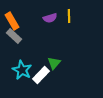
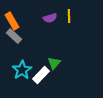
cyan star: rotated 12 degrees clockwise
